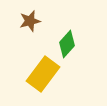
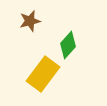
green diamond: moved 1 px right, 1 px down
